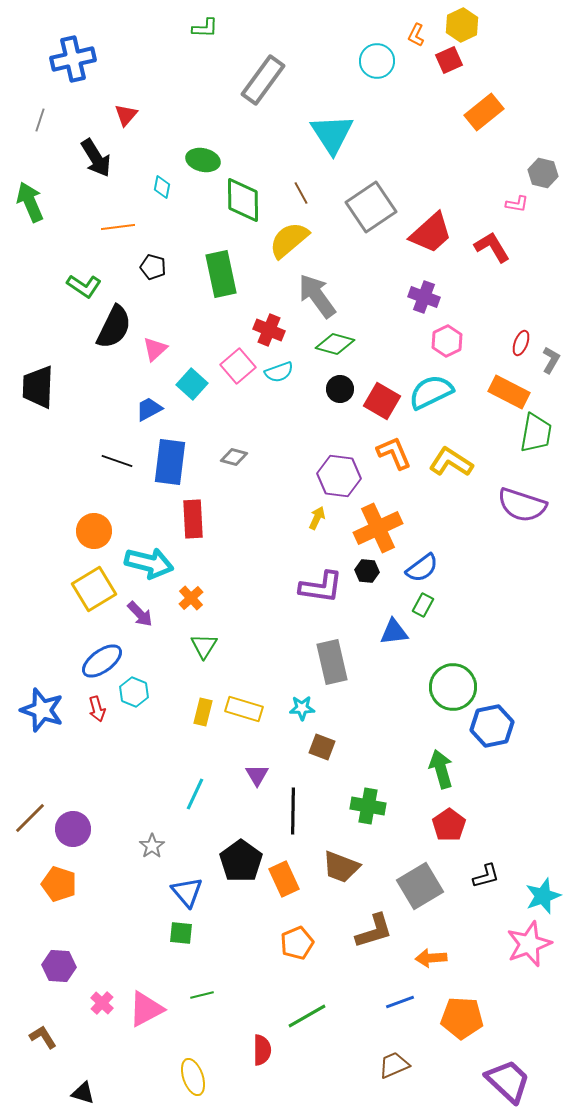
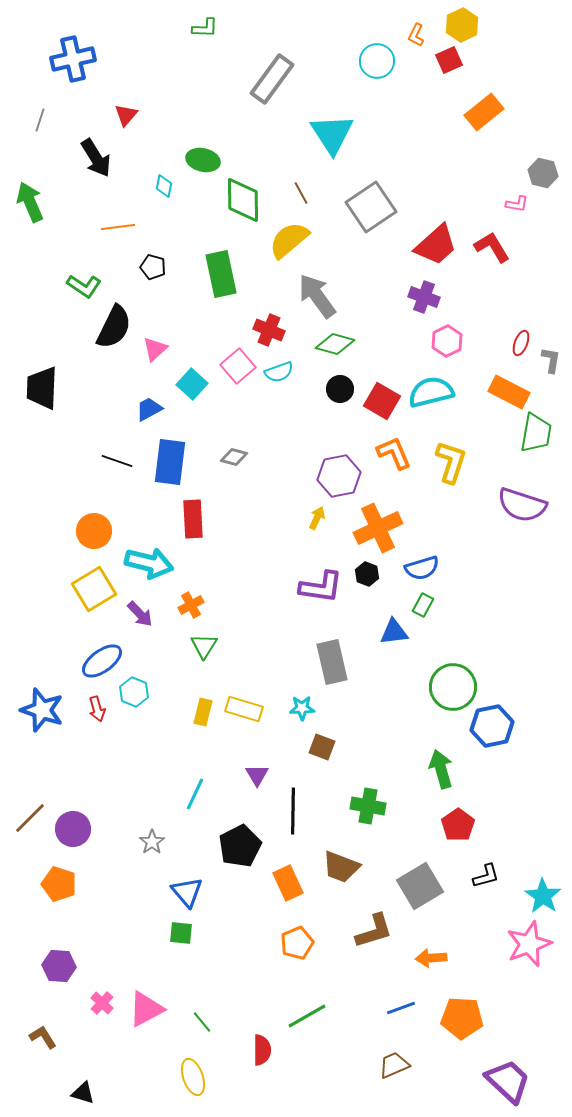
gray rectangle at (263, 80): moved 9 px right, 1 px up
cyan diamond at (162, 187): moved 2 px right, 1 px up
red trapezoid at (431, 233): moved 5 px right, 12 px down
gray L-shape at (551, 360): rotated 20 degrees counterclockwise
black trapezoid at (38, 387): moved 4 px right, 1 px down
cyan semicircle at (431, 392): rotated 12 degrees clockwise
yellow L-shape at (451, 462): rotated 75 degrees clockwise
purple hexagon at (339, 476): rotated 18 degrees counterclockwise
blue semicircle at (422, 568): rotated 20 degrees clockwise
black hexagon at (367, 571): moved 3 px down; rotated 15 degrees clockwise
orange cross at (191, 598): moved 7 px down; rotated 15 degrees clockwise
red pentagon at (449, 825): moved 9 px right
gray star at (152, 846): moved 4 px up
black pentagon at (241, 861): moved 1 px left, 15 px up; rotated 9 degrees clockwise
orange rectangle at (284, 879): moved 4 px right, 4 px down
cyan star at (543, 896): rotated 18 degrees counterclockwise
green line at (202, 995): moved 27 px down; rotated 65 degrees clockwise
blue line at (400, 1002): moved 1 px right, 6 px down
